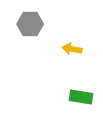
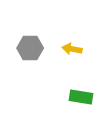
gray hexagon: moved 24 px down
